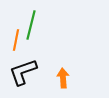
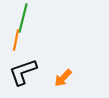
green line: moved 8 px left, 7 px up
orange arrow: rotated 132 degrees counterclockwise
